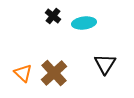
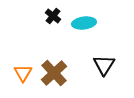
black triangle: moved 1 px left, 1 px down
orange triangle: rotated 18 degrees clockwise
